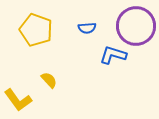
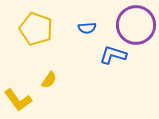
purple circle: moved 1 px up
yellow pentagon: moved 1 px up
yellow semicircle: rotated 78 degrees clockwise
